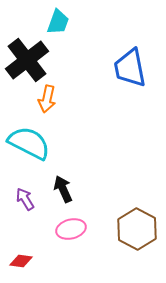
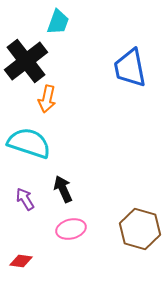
black cross: moved 1 px left, 1 px down
cyan semicircle: rotated 9 degrees counterclockwise
brown hexagon: moved 3 px right; rotated 12 degrees counterclockwise
